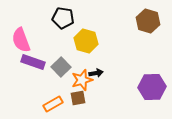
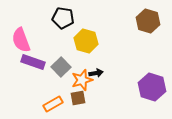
purple hexagon: rotated 20 degrees clockwise
